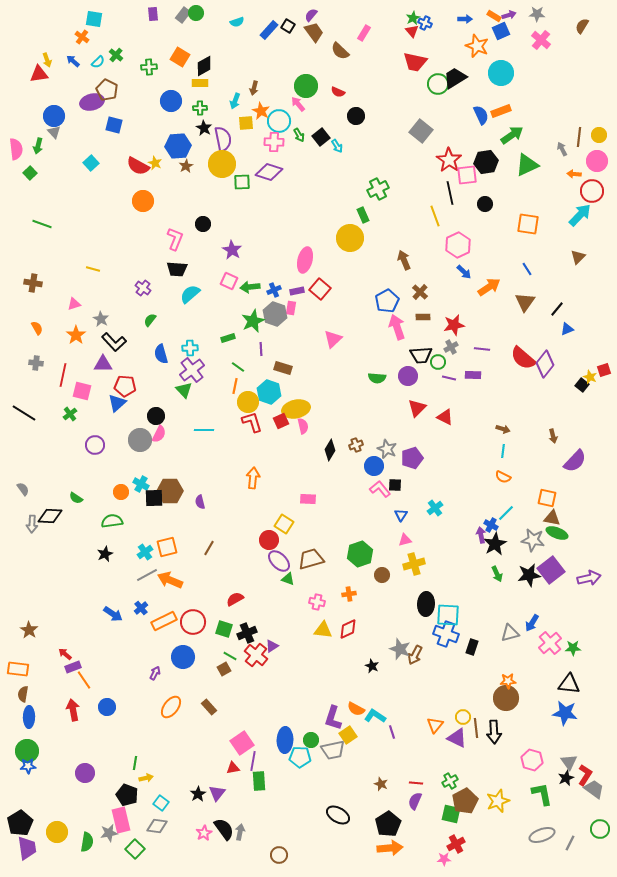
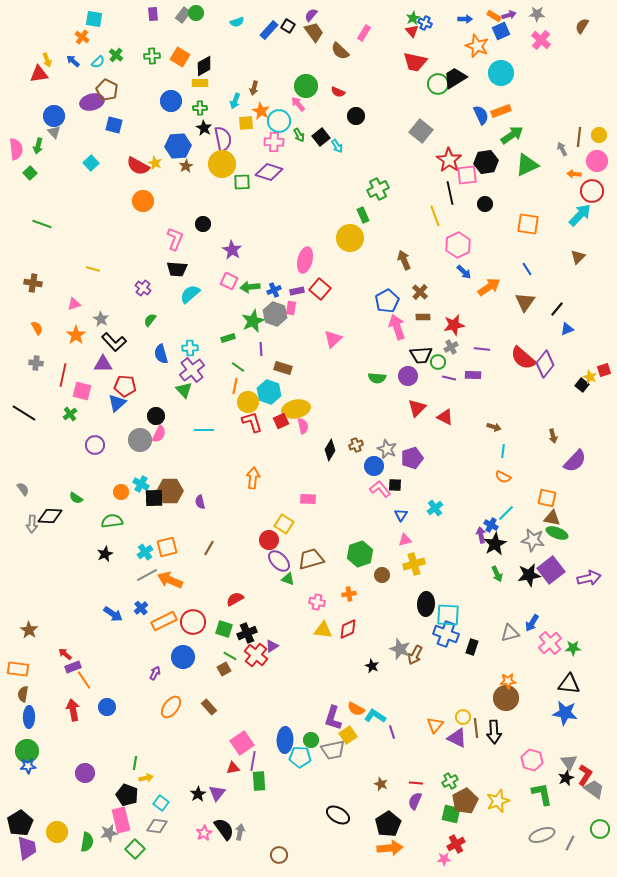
green cross at (149, 67): moved 3 px right, 11 px up
brown arrow at (503, 429): moved 9 px left, 2 px up
